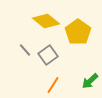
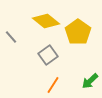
gray line: moved 14 px left, 13 px up
